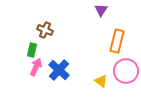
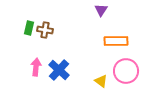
brown cross: rotated 14 degrees counterclockwise
orange rectangle: moved 1 px left; rotated 75 degrees clockwise
green rectangle: moved 3 px left, 22 px up
pink arrow: rotated 18 degrees counterclockwise
